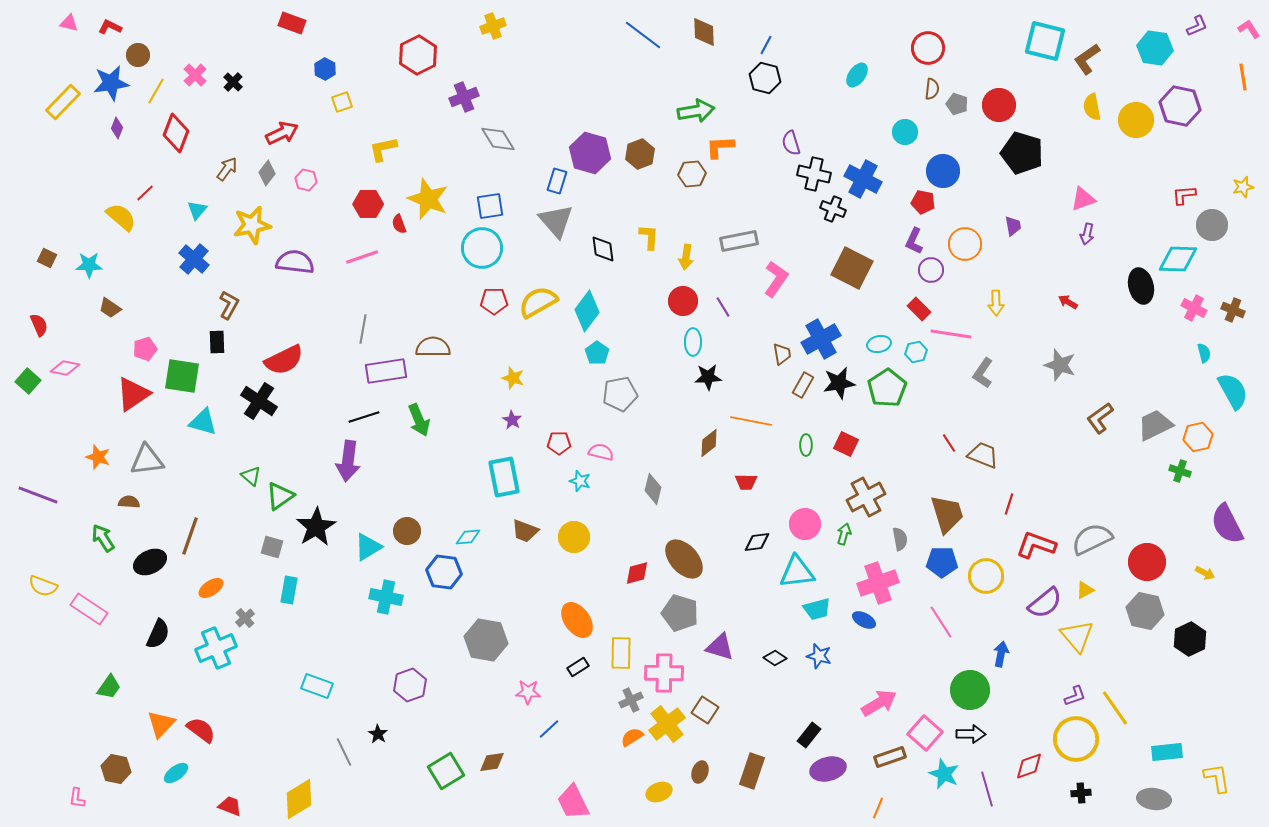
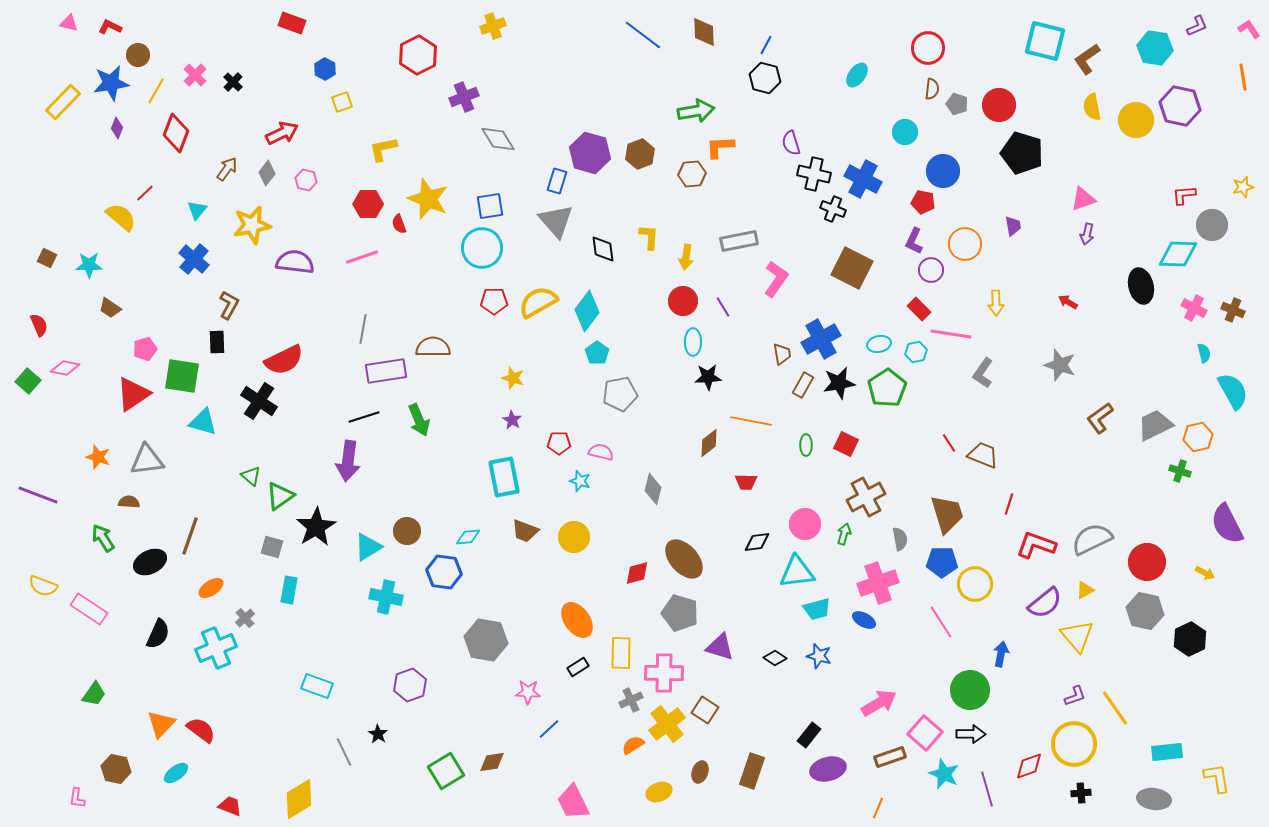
cyan diamond at (1178, 259): moved 5 px up
yellow circle at (986, 576): moved 11 px left, 8 px down
green trapezoid at (109, 687): moved 15 px left, 7 px down
orange semicircle at (632, 737): moved 1 px right, 8 px down
yellow circle at (1076, 739): moved 2 px left, 5 px down
